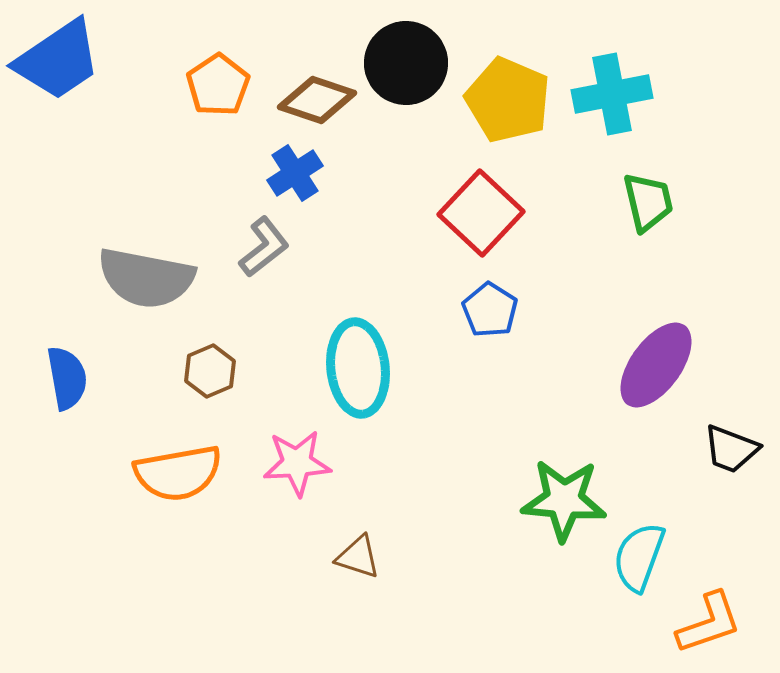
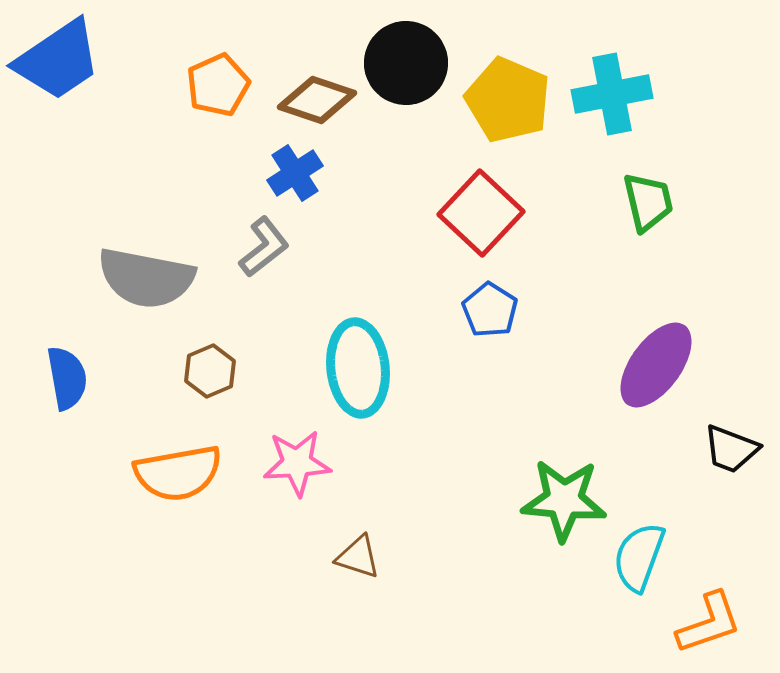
orange pentagon: rotated 10 degrees clockwise
